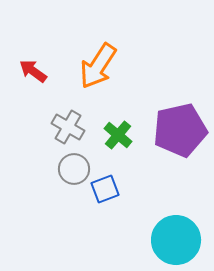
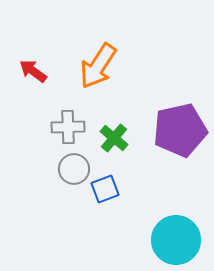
gray cross: rotated 32 degrees counterclockwise
green cross: moved 4 px left, 3 px down
